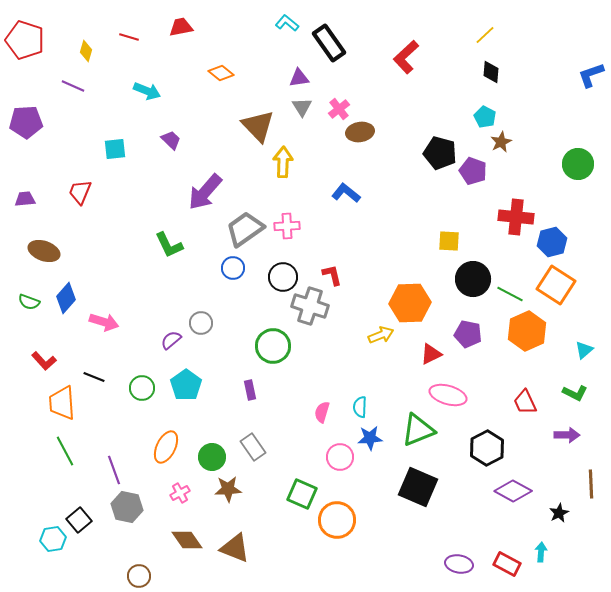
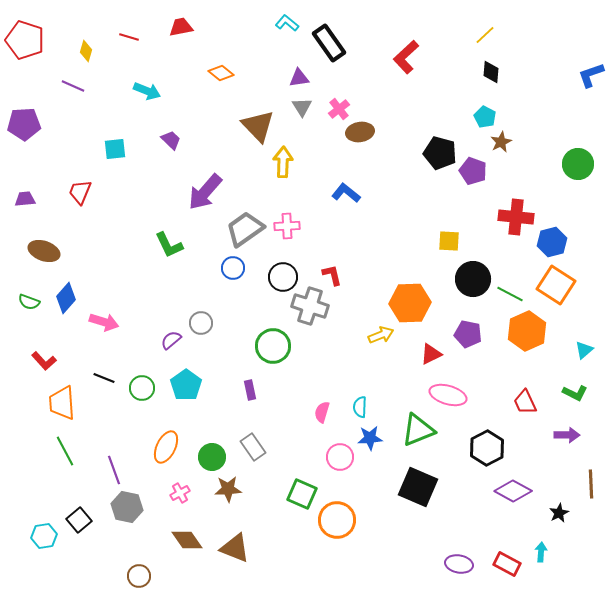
purple pentagon at (26, 122): moved 2 px left, 2 px down
black line at (94, 377): moved 10 px right, 1 px down
cyan hexagon at (53, 539): moved 9 px left, 3 px up
